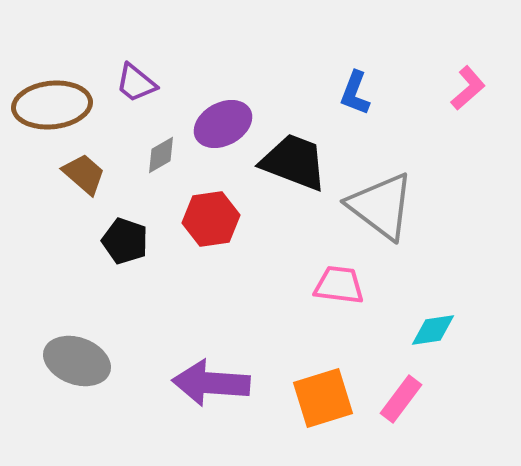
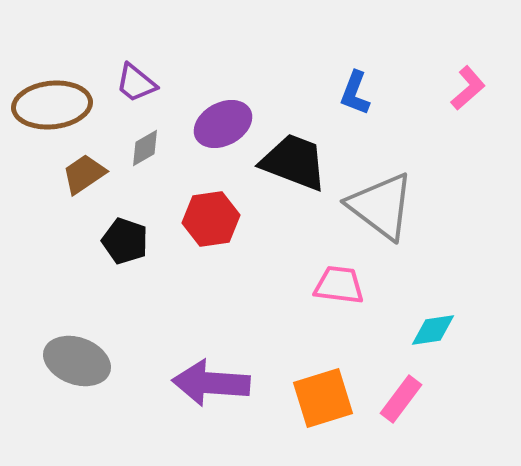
gray diamond: moved 16 px left, 7 px up
brown trapezoid: rotated 75 degrees counterclockwise
